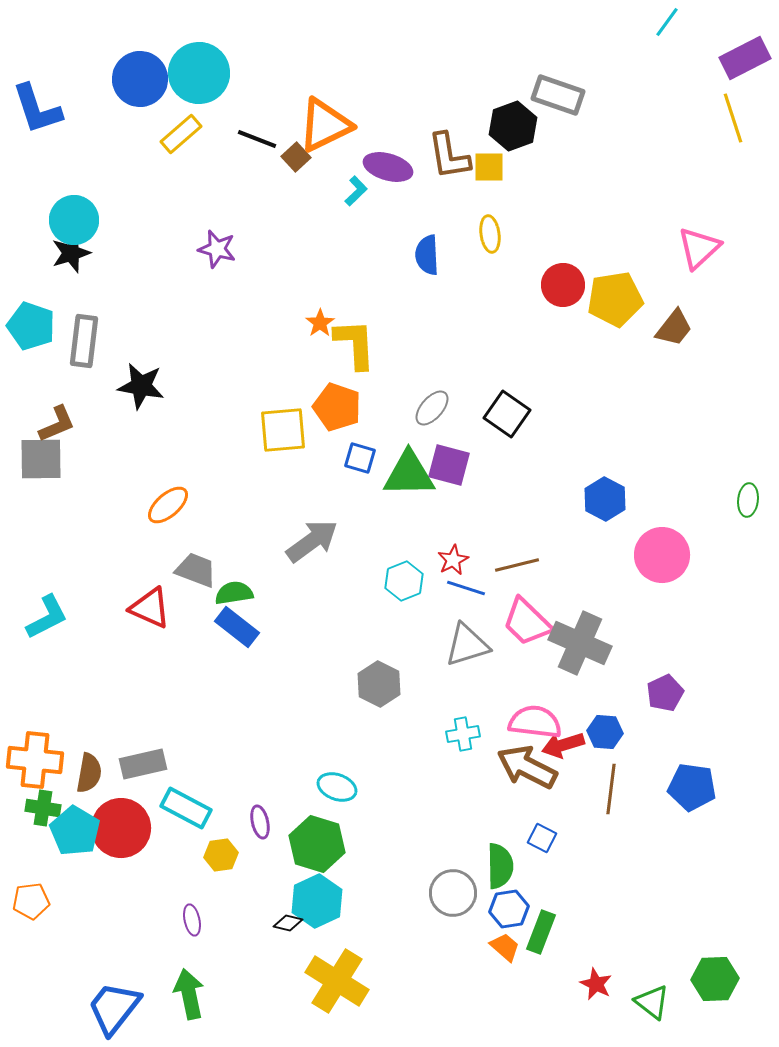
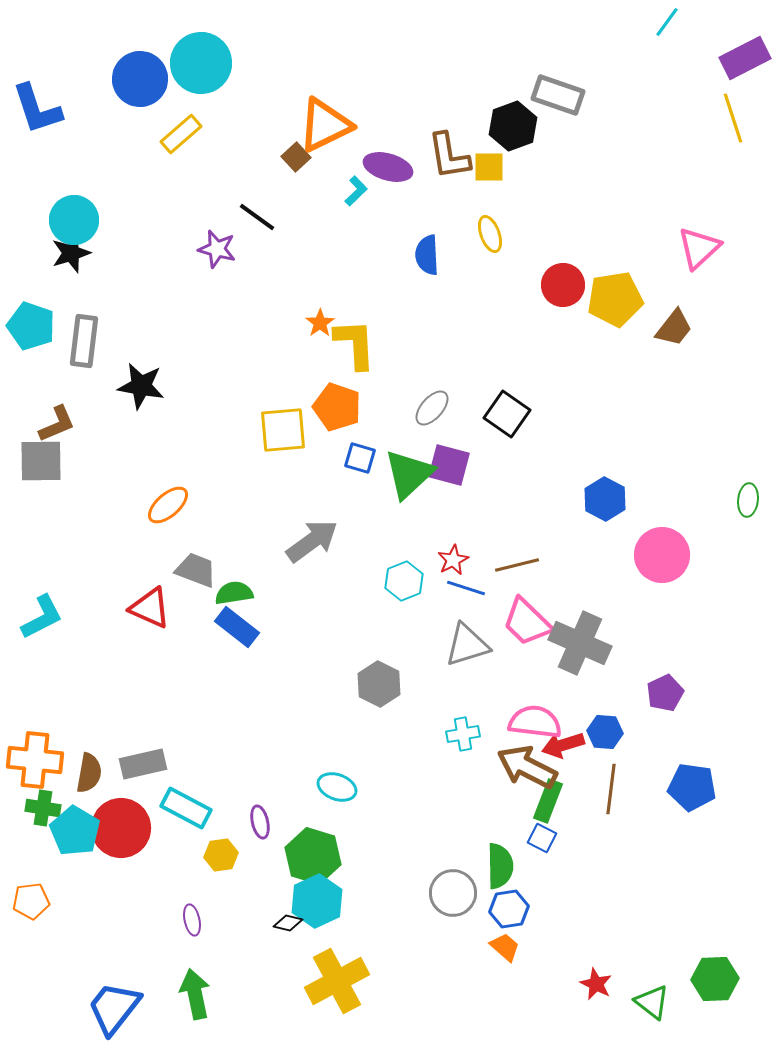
cyan circle at (199, 73): moved 2 px right, 10 px up
black line at (257, 139): moved 78 px down; rotated 15 degrees clockwise
yellow ellipse at (490, 234): rotated 12 degrees counterclockwise
gray square at (41, 459): moved 2 px down
green triangle at (409, 474): rotated 42 degrees counterclockwise
cyan L-shape at (47, 617): moved 5 px left
green hexagon at (317, 844): moved 4 px left, 12 px down
green rectangle at (541, 932): moved 7 px right, 131 px up
yellow cross at (337, 981): rotated 30 degrees clockwise
green arrow at (189, 994): moved 6 px right
